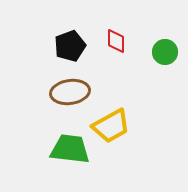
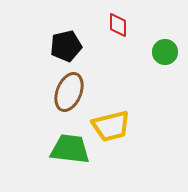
red diamond: moved 2 px right, 16 px up
black pentagon: moved 4 px left; rotated 8 degrees clockwise
brown ellipse: moved 1 px left; rotated 60 degrees counterclockwise
yellow trapezoid: rotated 15 degrees clockwise
